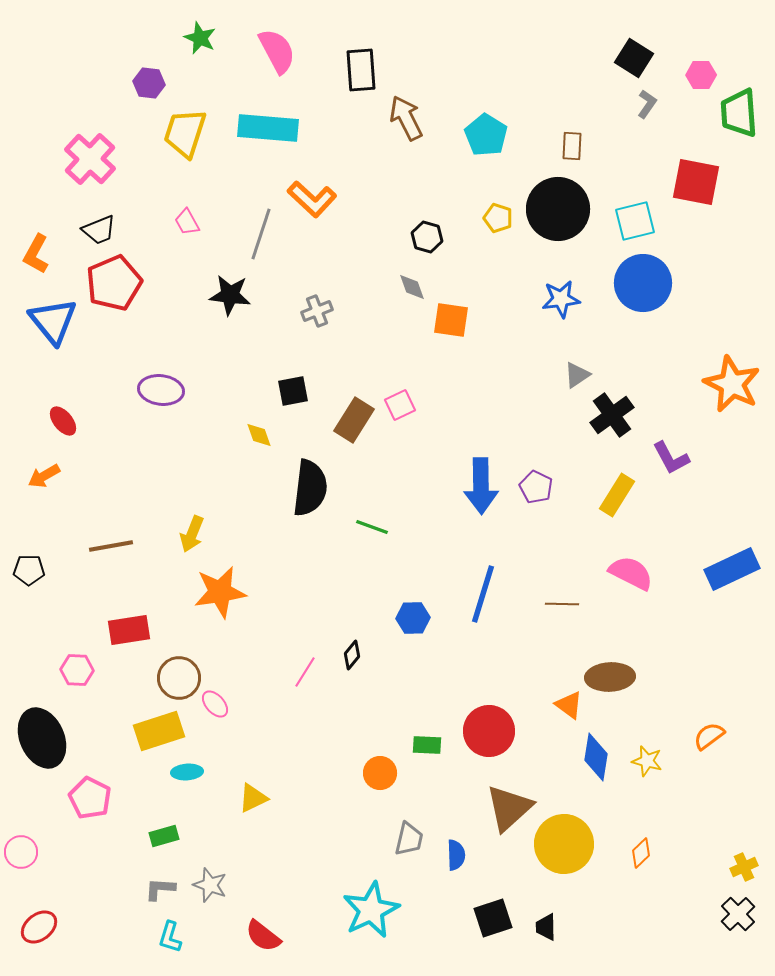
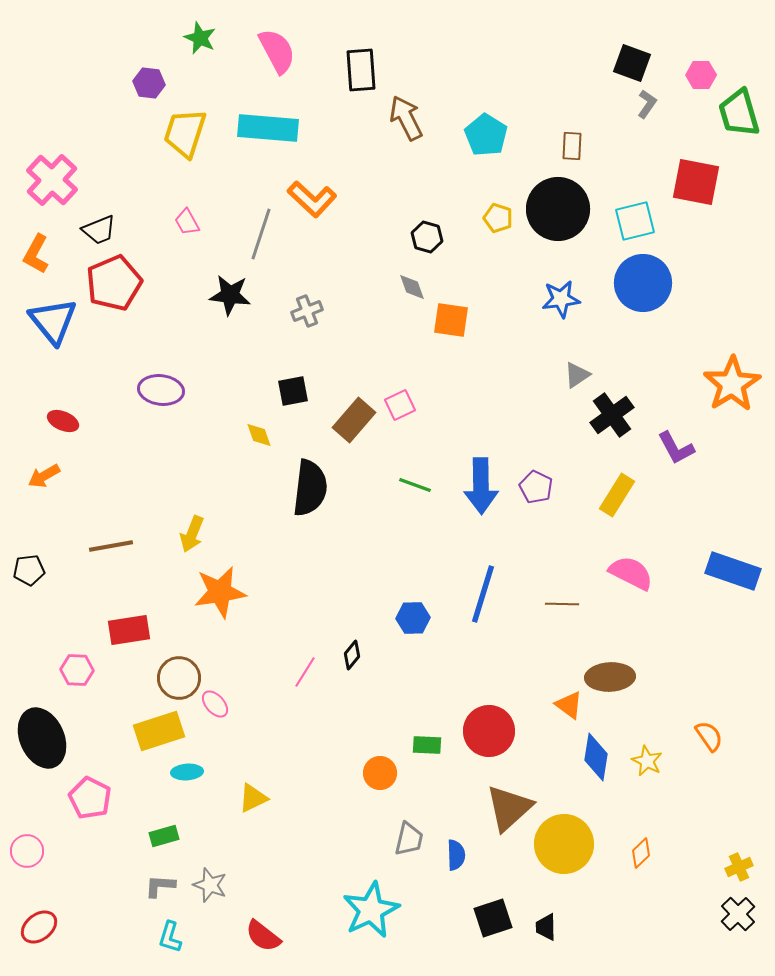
black square at (634, 58): moved 2 px left, 5 px down; rotated 12 degrees counterclockwise
green trapezoid at (739, 113): rotated 12 degrees counterclockwise
pink cross at (90, 159): moved 38 px left, 21 px down
gray cross at (317, 311): moved 10 px left
orange star at (732, 384): rotated 14 degrees clockwise
brown rectangle at (354, 420): rotated 9 degrees clockwise
red ellipse at (63, 421): rotated 28 degrees counterclockwise
purple L-shape at (671, 458): moved 5 px right, 10 px up
green line at (372, 527): moved 43 px right, 42 px up
blue rectangle at (732, 569): moved 1 px right, 2 px down; rotated 44 degrees clockwise
black pentagon at (29, 570): rotated 8 degrees counterclockwise
orange semicircle at (709, 736): rotated 92 degrees clockwise
yellow star at (647, 761): rotated 12 degrees clockwise
pink circle at (21, 852): moved 6 px right, 1 px up
yellow cross at (744, 867): moved 5 px left
gray L-shape at (160, 889): moved 3 px up
